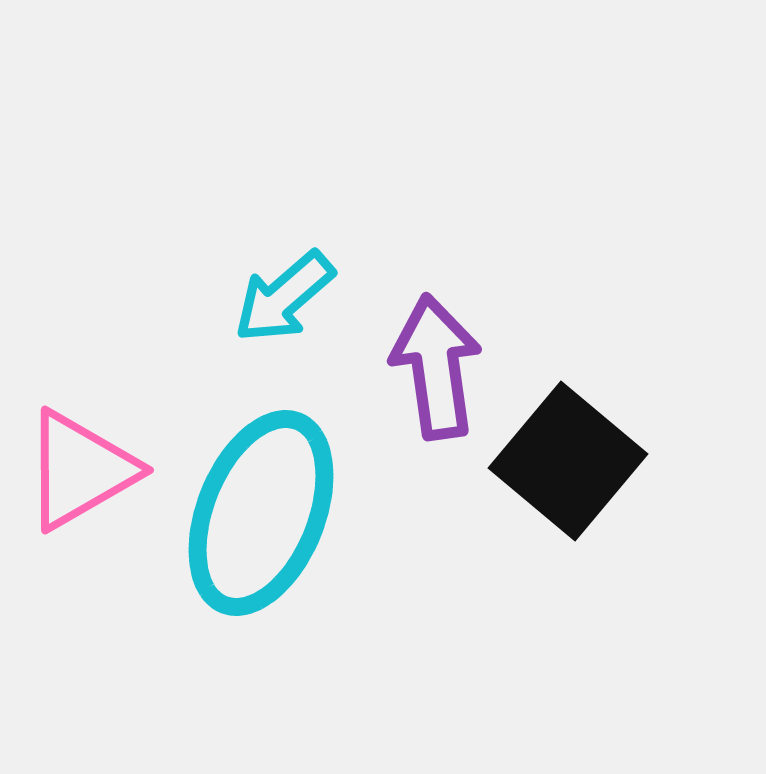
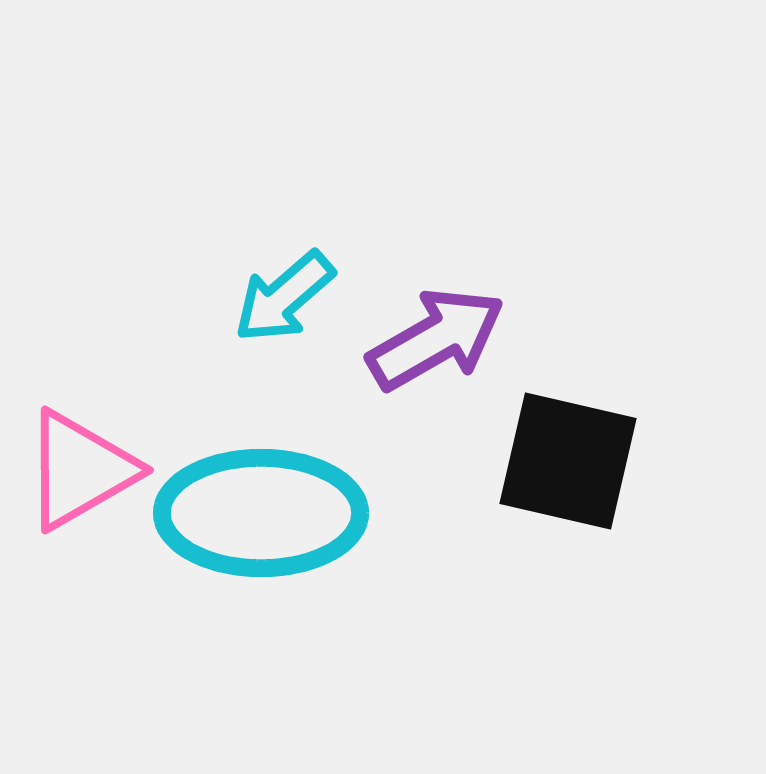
purple arrow: moved 28 px up; rotated 68 degrees clockwise
black square: rotated 27 degrees counterclockwise
cyan ellipse: rotated 68 degrees clockwise
